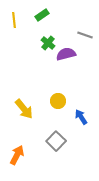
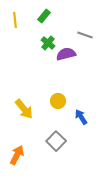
green rectangle: moved 2 px right, 1 px down; rotated 16 degrees counterclockwise
yellow line: moved 1 px right
